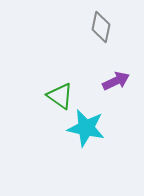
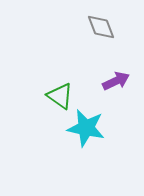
gray diamond: rotated 32 degrees counterclockwise
